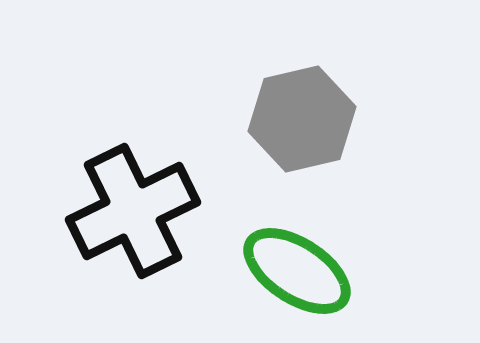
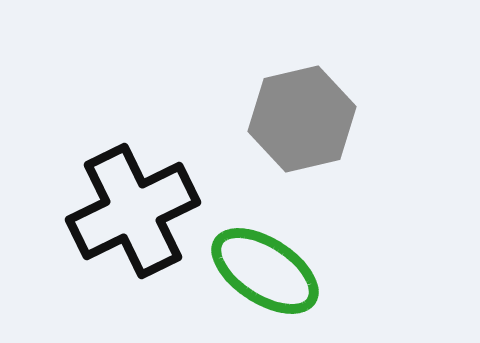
green ellipse: moved 32 px left
